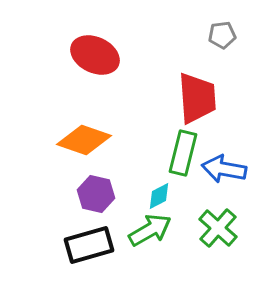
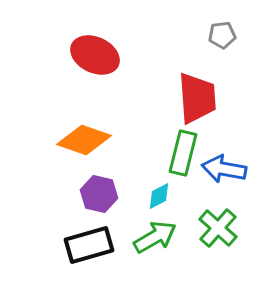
purple hexagon: moved 3 px right
green arrow: moved 5 px right, 7 px down
